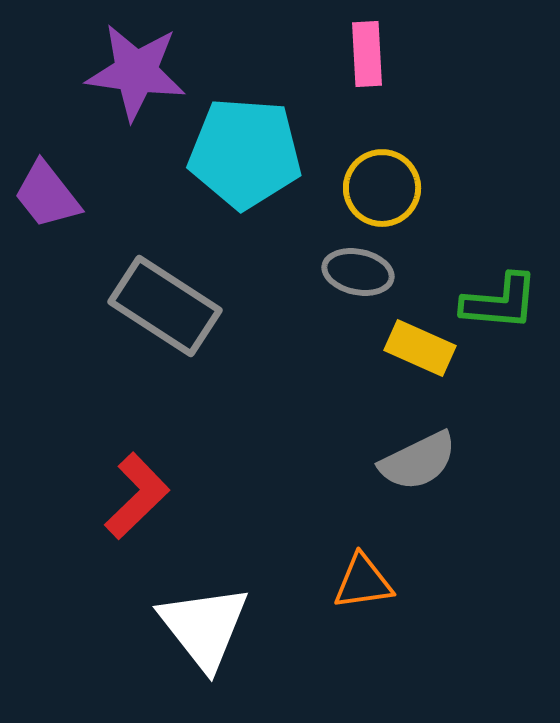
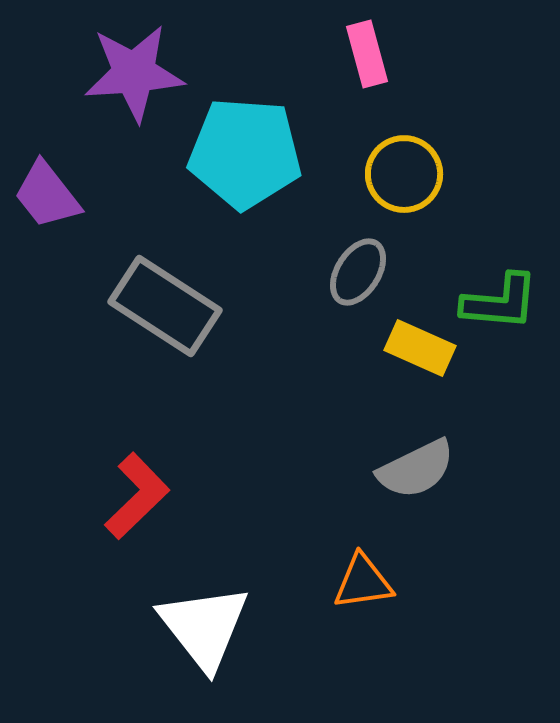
pink rectangle: rotated 12 degrees counterclockwise
purple star: moved 2 px left, 1 px down; rotated 12 degrees counterclockwise
yellow circle: moved 22 px right, 14 px up
gray ellipse: rotated 70 degrees counterclockwise
gray semicircle: moved 2 px left, 8 px down
